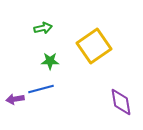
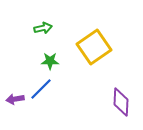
yellow square: moved 1 px down
blue line: rotated 30 degrees counterclockwise
purple diamond: rotated 12 degrees clockwise
